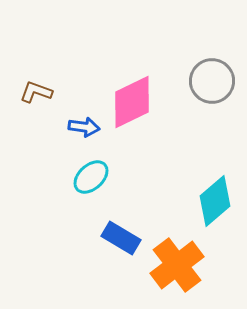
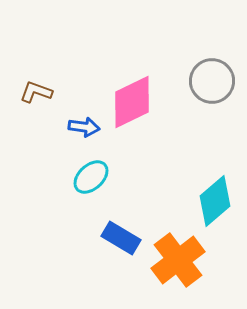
orange cross: moved 1 px right, 5 px up
